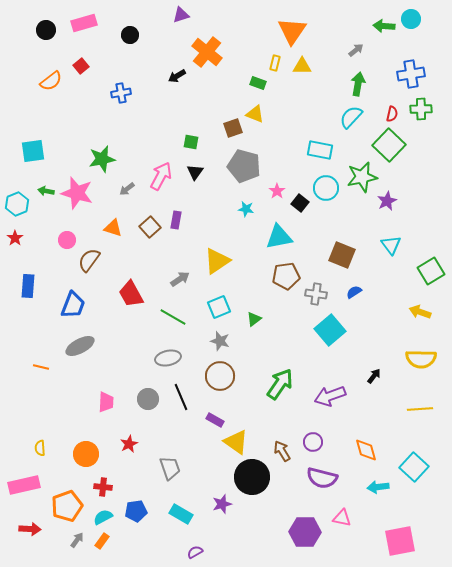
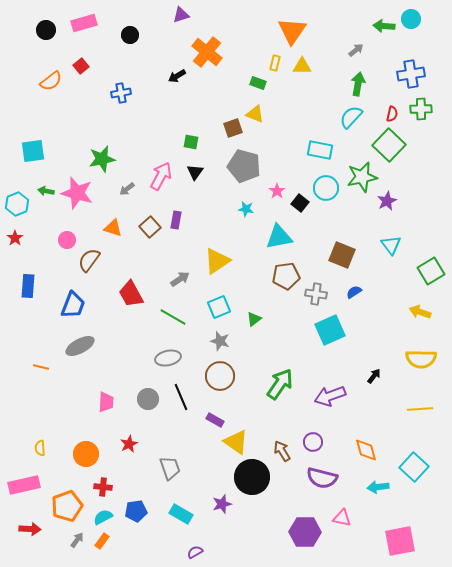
cyan square at (330, 330): rotated 16 degrees clockwise
